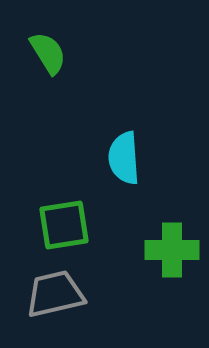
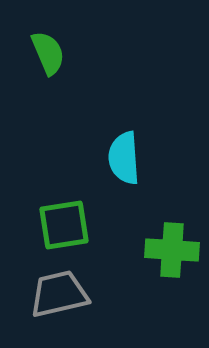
green semicircle: rotated 9 degrees clockwise
green cross: rotated 4 degrees clockwise
gray trapezoid: moved 4 px right
